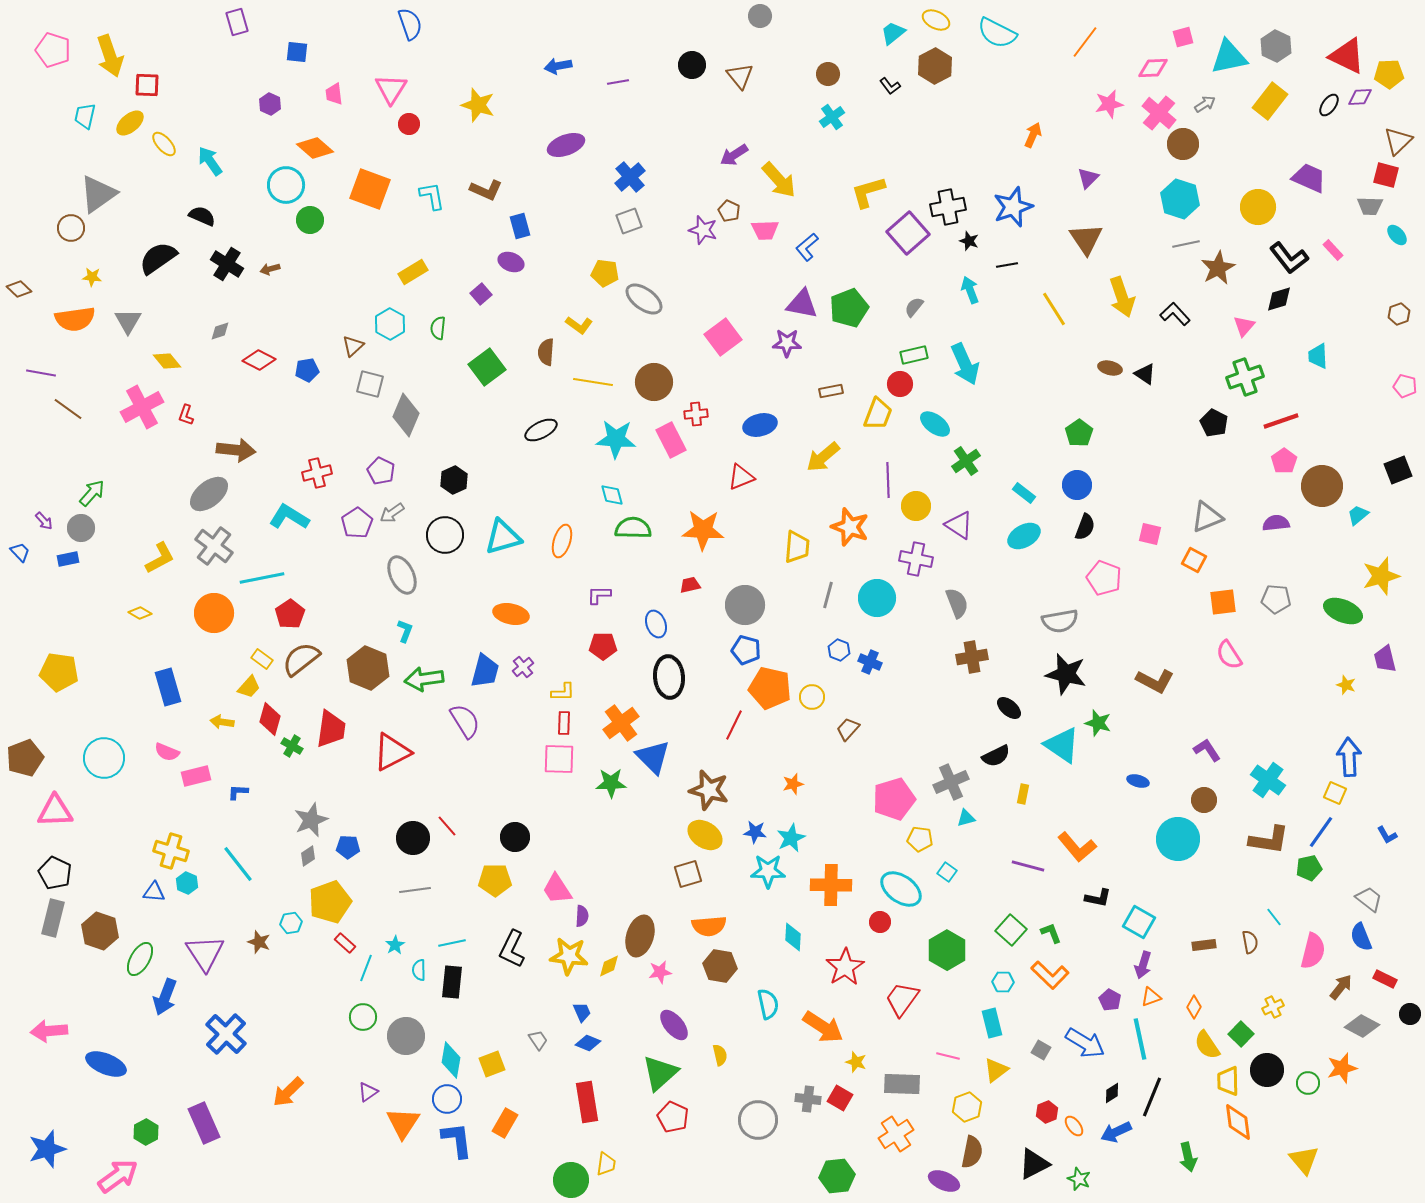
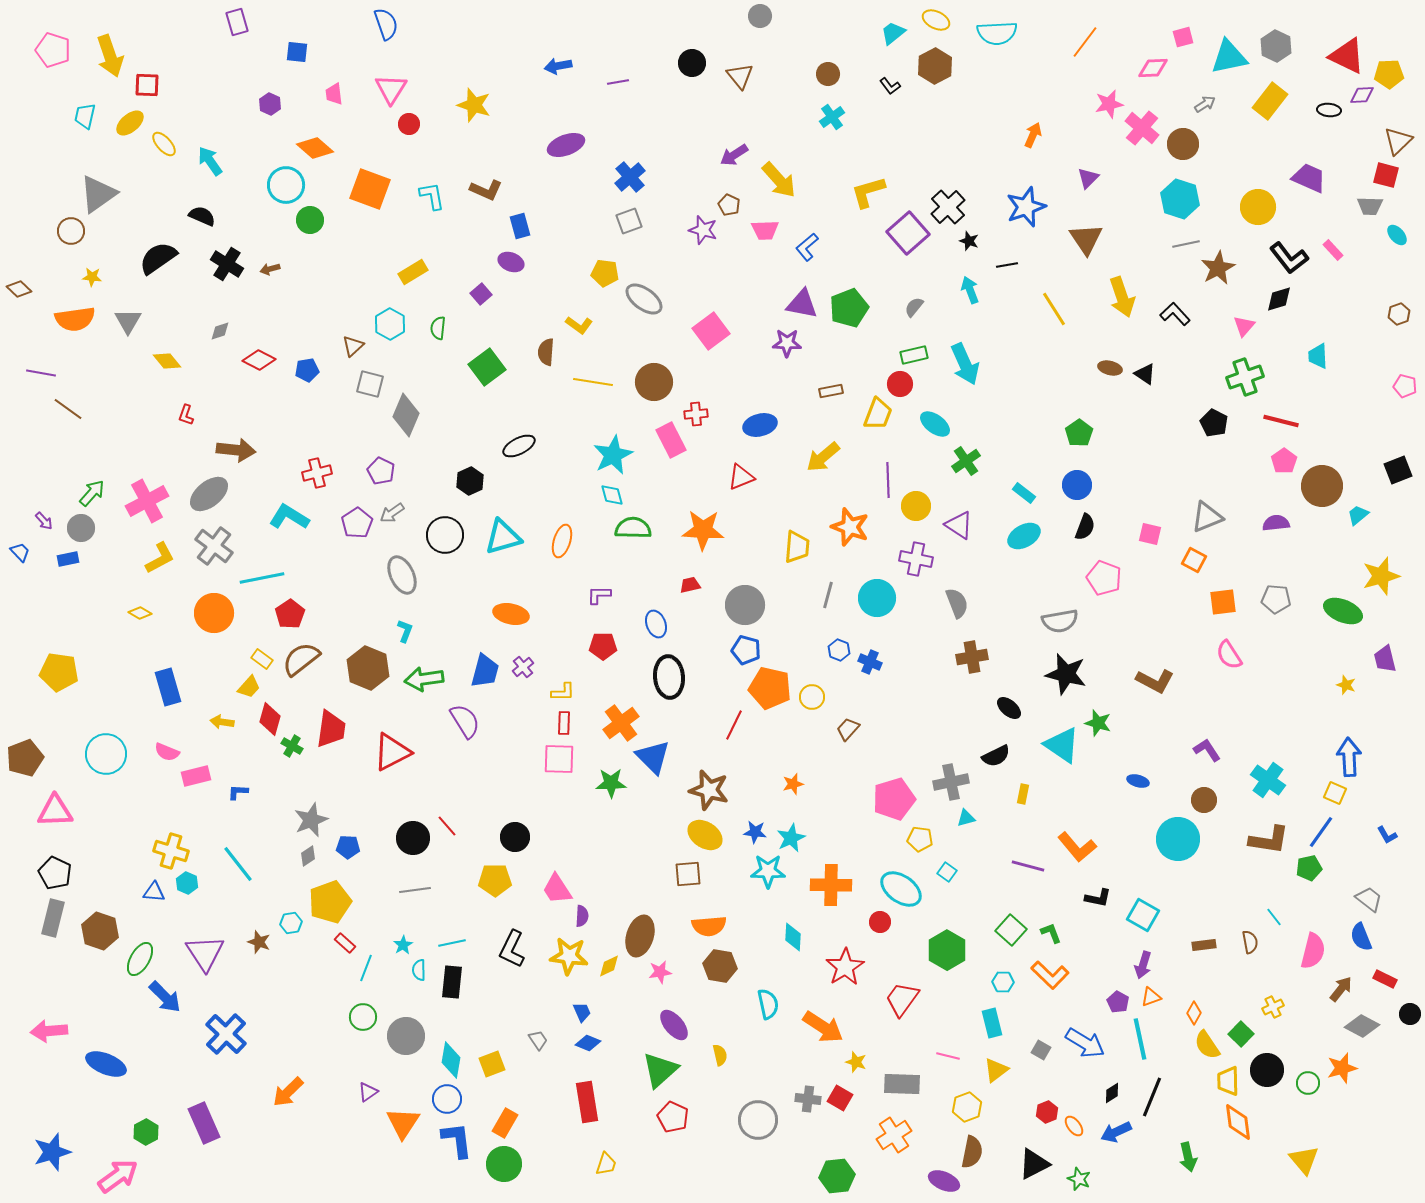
blue semicircle at (410, 24): moved 24 px left
cyan semicircle at (997, 33): rotated 30 degrees counterclockwise
black circle at (692, 65): moved 2 px up
purple diamond at (1360, 97): moved 2 px right, 2 px up
yellow star at (478, 105): moved 4 px left
black ellipse at (1329, 105): moved 5 px down; rotated 60 degrees clockwise
pink cross at (1159, 113): moved 17 px left, 15 px down
black cross at (948, 207): rotated 32 degrees counterclockwise
blue star at (1013, 207): moved 13 px right
brown pentagon at (729, 211): moved 6 px up
brown circle at (71, 228): moved 3 px down
pink square at (723, 337): moved 12 px left, 6 px up
pink cross at (142, 407): moved 5 px right, 94 px down
red line at (1281, 421): rotated 33 degrees clockwise
black ellipse at (541, 430): moved 22 px left, 16 px down
cyan star at (616, 439): moved 3 px left, 16 px down; rotated 30 degrees counterclockwise
black hexagon at (454, 480): moved 16 px right, 1 px down
cyan circle at (104, 758): moved 2 px right, 4 px up
gray cross at (951, 782): rotated 12 degrees clockwise
brown square at (688, 874): rotated 12 degrees clockwise
cyan square at (1139, 922): moved 4 px right, 7 px up
cyan star at (395, 945): moved 8 px right
brown arrow at (1341, 987): moved 2 px down
blue arrow at (165, 997): rotated 66 degrees counterclockwise
purple pentagon at (1110, 1000): moved 8 px right, 2 px down
orange diamond at (1194, 1007): moved 6 px down
green triangle at (660, 1073): moved 3 px up
orange cross at (896, 1134): moved 2 px left, 1 px down
blue star at (47, 1149): moved 5 px right, 3 px down
yellow trapezoid at (606, 1164): rotated 10 degrees clockwise
green circle at (571, 1180): moved 67 px left, 16 px up
